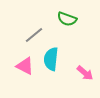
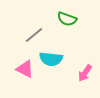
cyan semicircle: rotated 90 degrees counterclockwise
pink triangle: moved 3 px down
pink arrow: rotated 84 degrees clockwise
